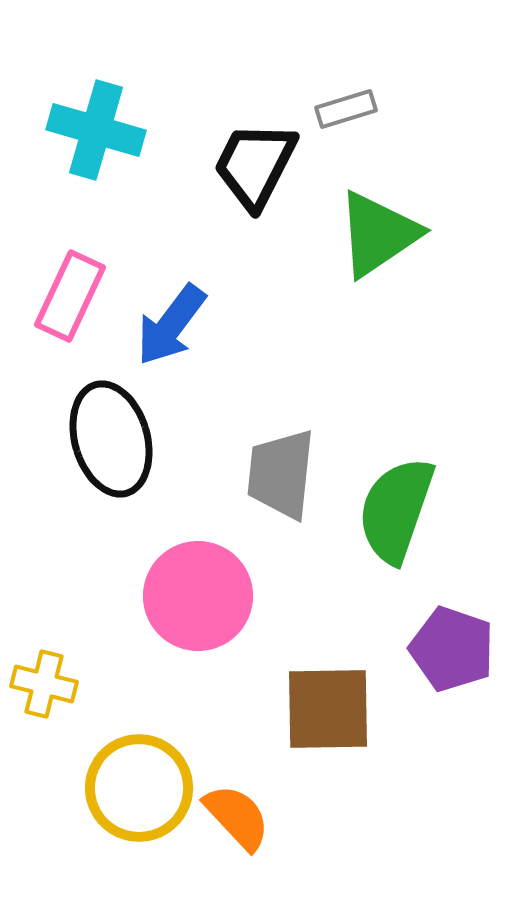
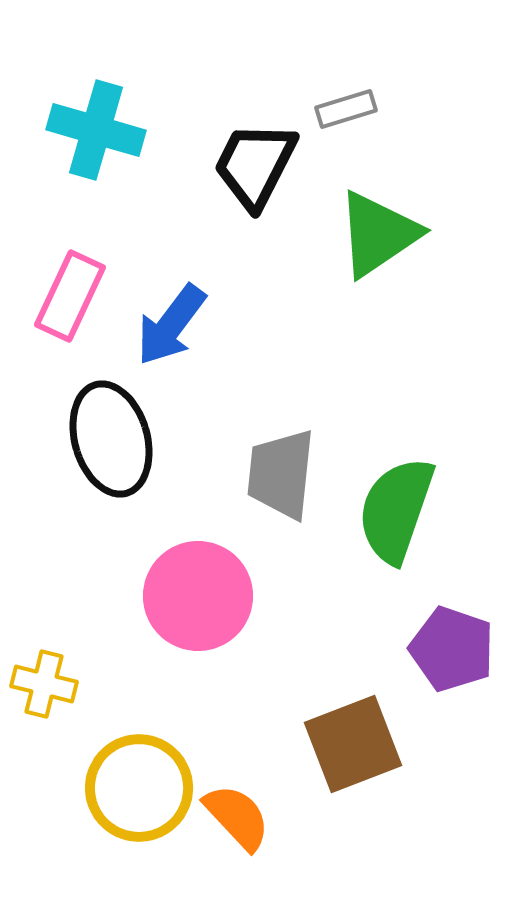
brown square: moved 25 px right, 35 px down; rotated 20 degrees counterclockwise
